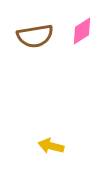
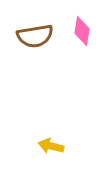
pink diamond: rotated 48 degrees counterclockwise
